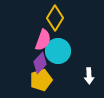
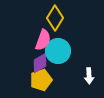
purple diamond: rotated 15 degrees clockwise
